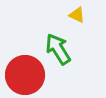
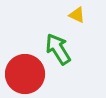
red circle: moved 1 px up
